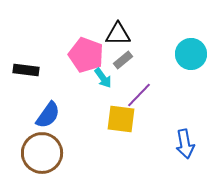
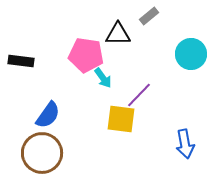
pink pentagon: rotated 12 degrees counterclockwise
gray rectangle: moved 26 px right, 44 px up
black rectangle: moved 5 px left, 9 px up
